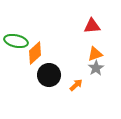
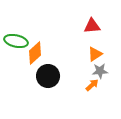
orange triangle: rotated 14 degrees counterclockwise
gray star: moved 4 px right, 3 px down; rotated 28 degrees clockwise
black circle: moved 1 px left, 1 px down
orange arrow: moved 16 px right
